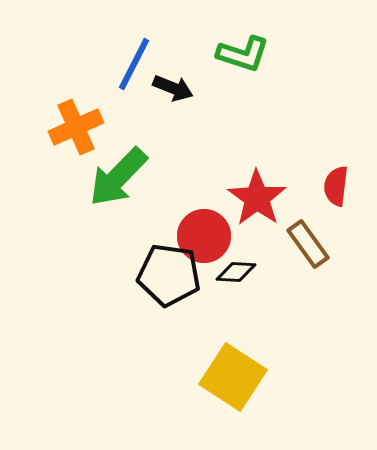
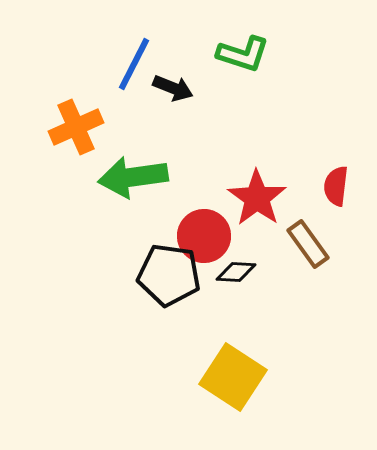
green arrow: moved 15 px right; rotated 38 degrees clockwise
